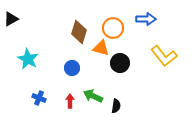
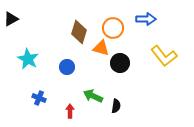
blue circle: moved 5 px left, 1 px up
red arrow: moved 10 px down
